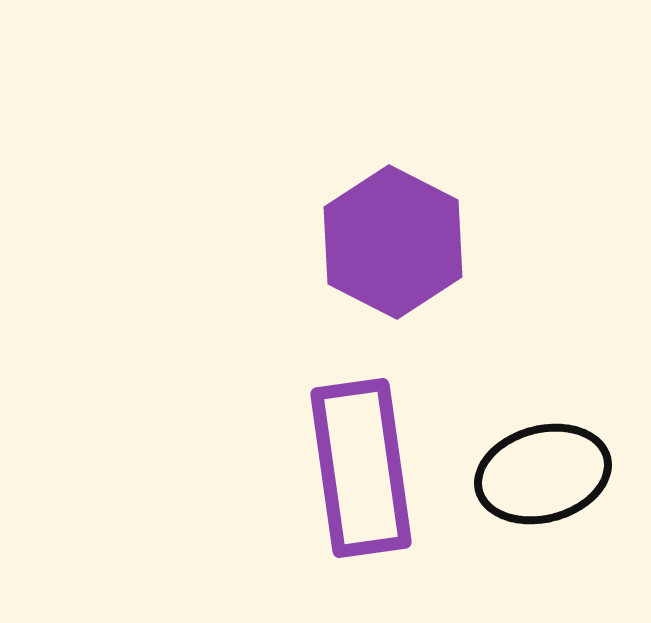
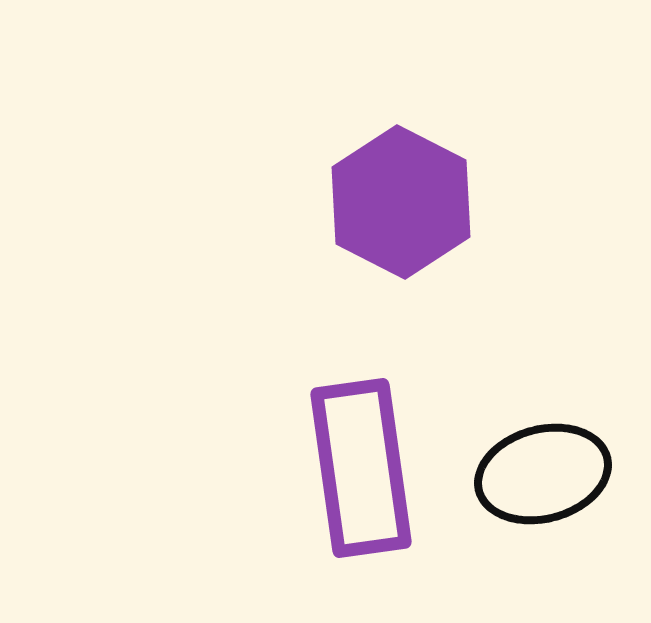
purple hexagon: moved 8 px right, 40 px up
